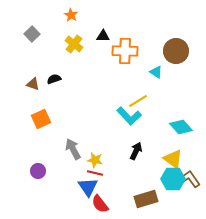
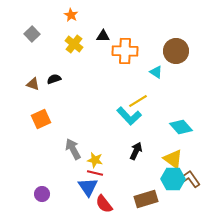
purple circle: moved 4 px right, 23 px down
red semicircle: moved 4 px right
